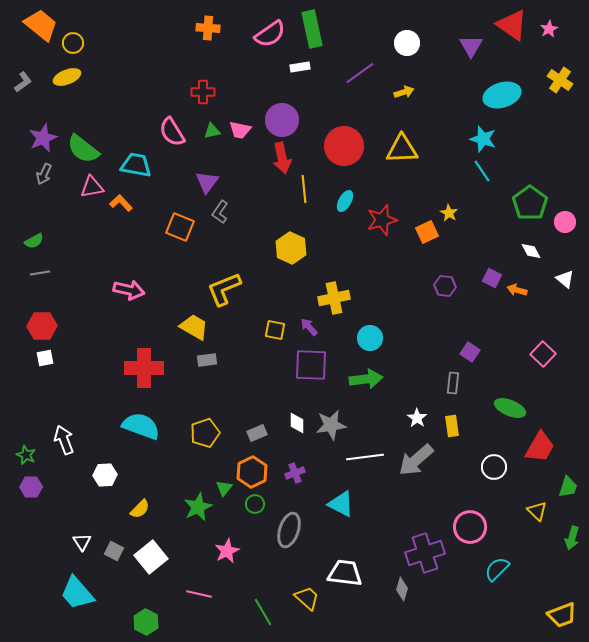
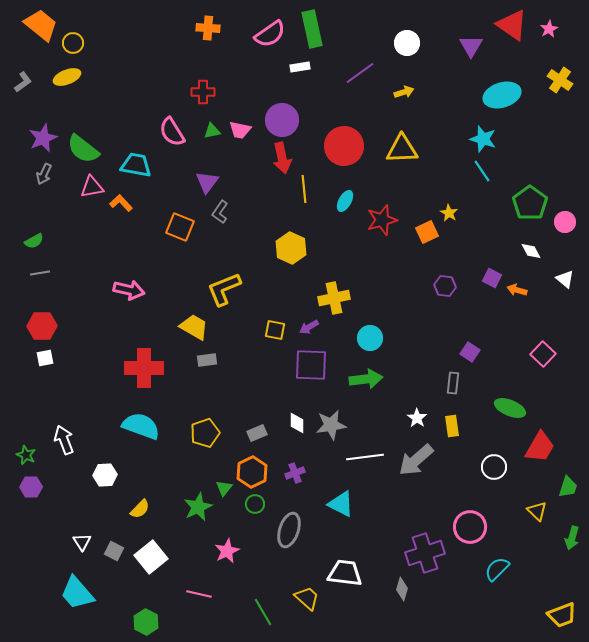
purple arrow at (309, 327): rotated 78 degrees counterclockwise
